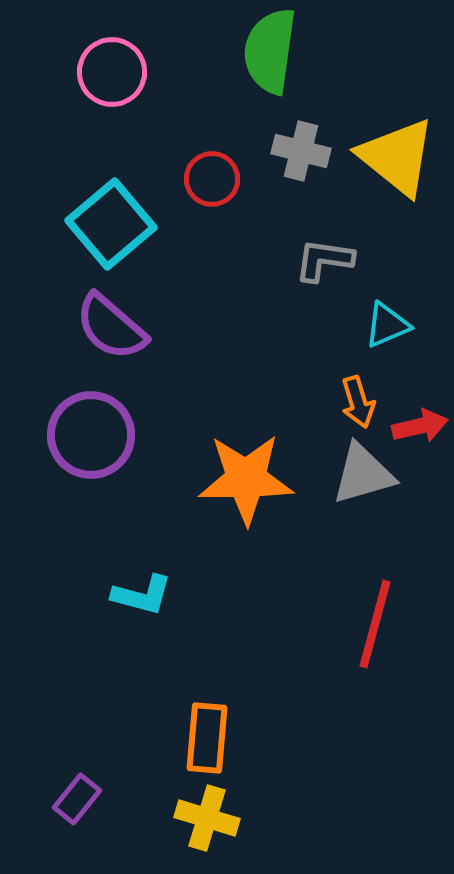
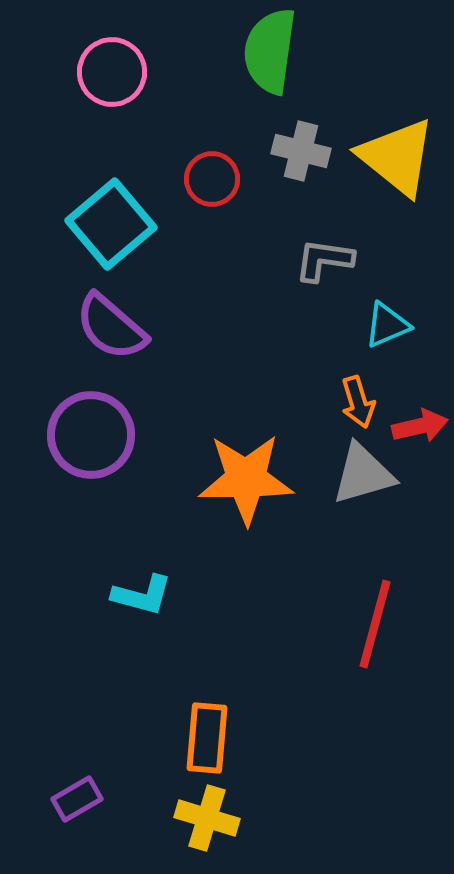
purple rectangle: rotated 21 degrees clockwise
